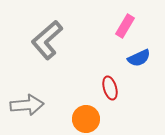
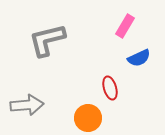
gray L-shape: rotated 27 degrees clockwise
orange circle: moved 2 px right, 1 px up
